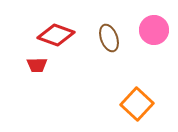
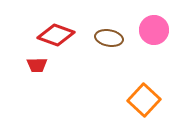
brown ellipse: rotated 60 degrees counterclockwise
orange square: moved 7 px right, 4 px up
